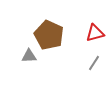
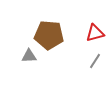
brown pentagon: rotated 20 degrees counterclockwise
gray line: moved 1 px right, 2 px up
